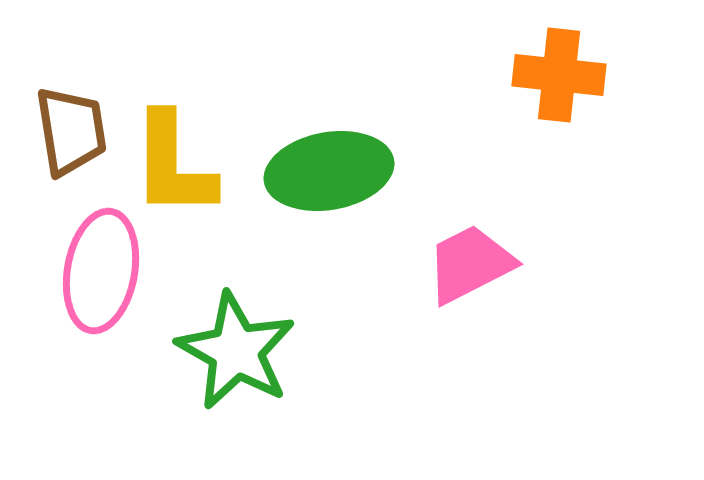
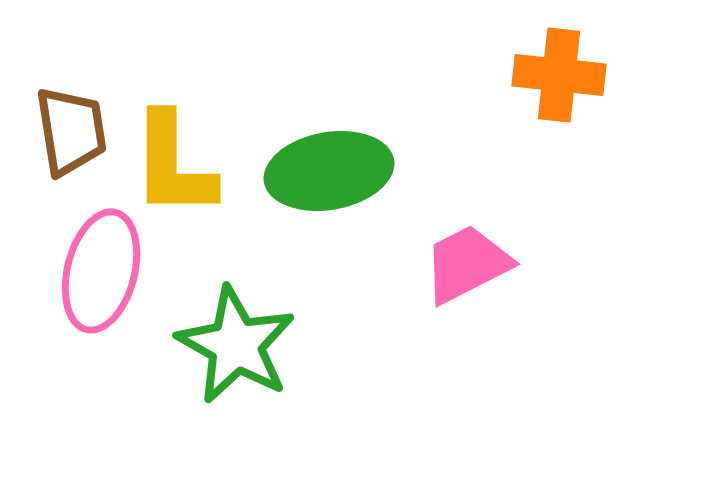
pink trapezoid: moved 3 px left
pink ellipse: rotated 4 degrees clockwise
green star: moved 6 px up
